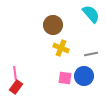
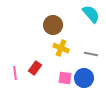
gray line: rotated 24 degrees clockwise
blue circle: moved 2 px down
red rectangle: moved 19 px right, 19 px up
